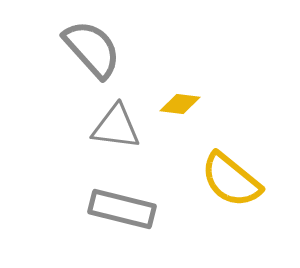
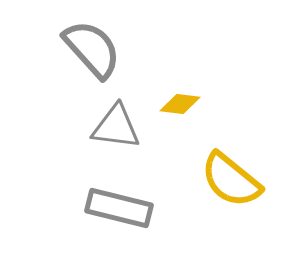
gray rectangle: moved 3 px left, 1 px up
